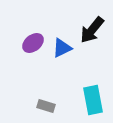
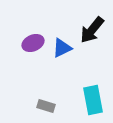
purple ellipse: rotated 15 degrees clockwise
